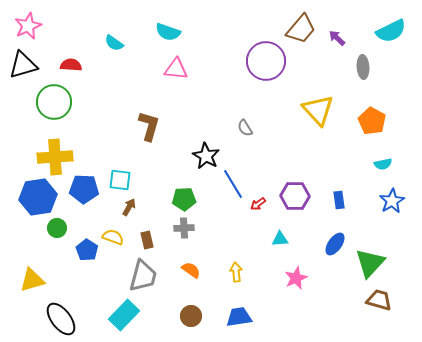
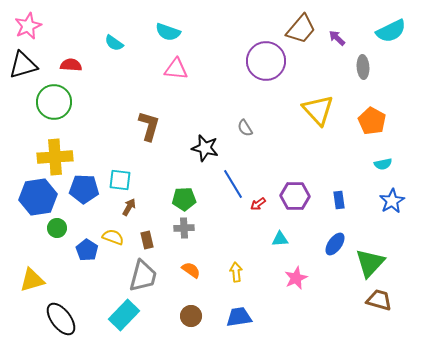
black star at (206, 156): moved 1 px left, 8 px up; rotated 16 degrees counterclockwise
